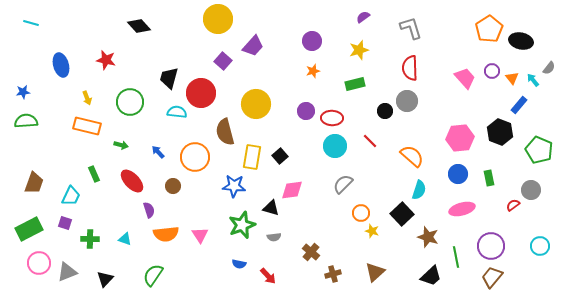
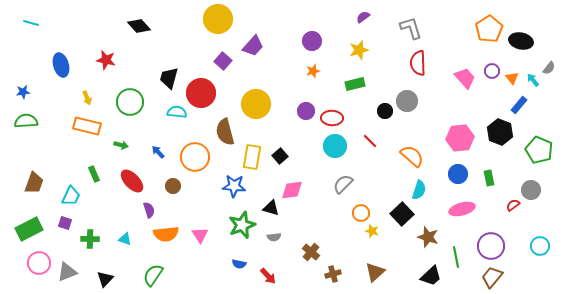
red semicircle at (410, 68): moved 8 px right, 5 px up
